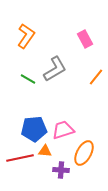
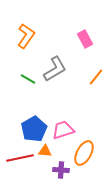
blue pentagon: rotated 25 degrees counterclockwise
